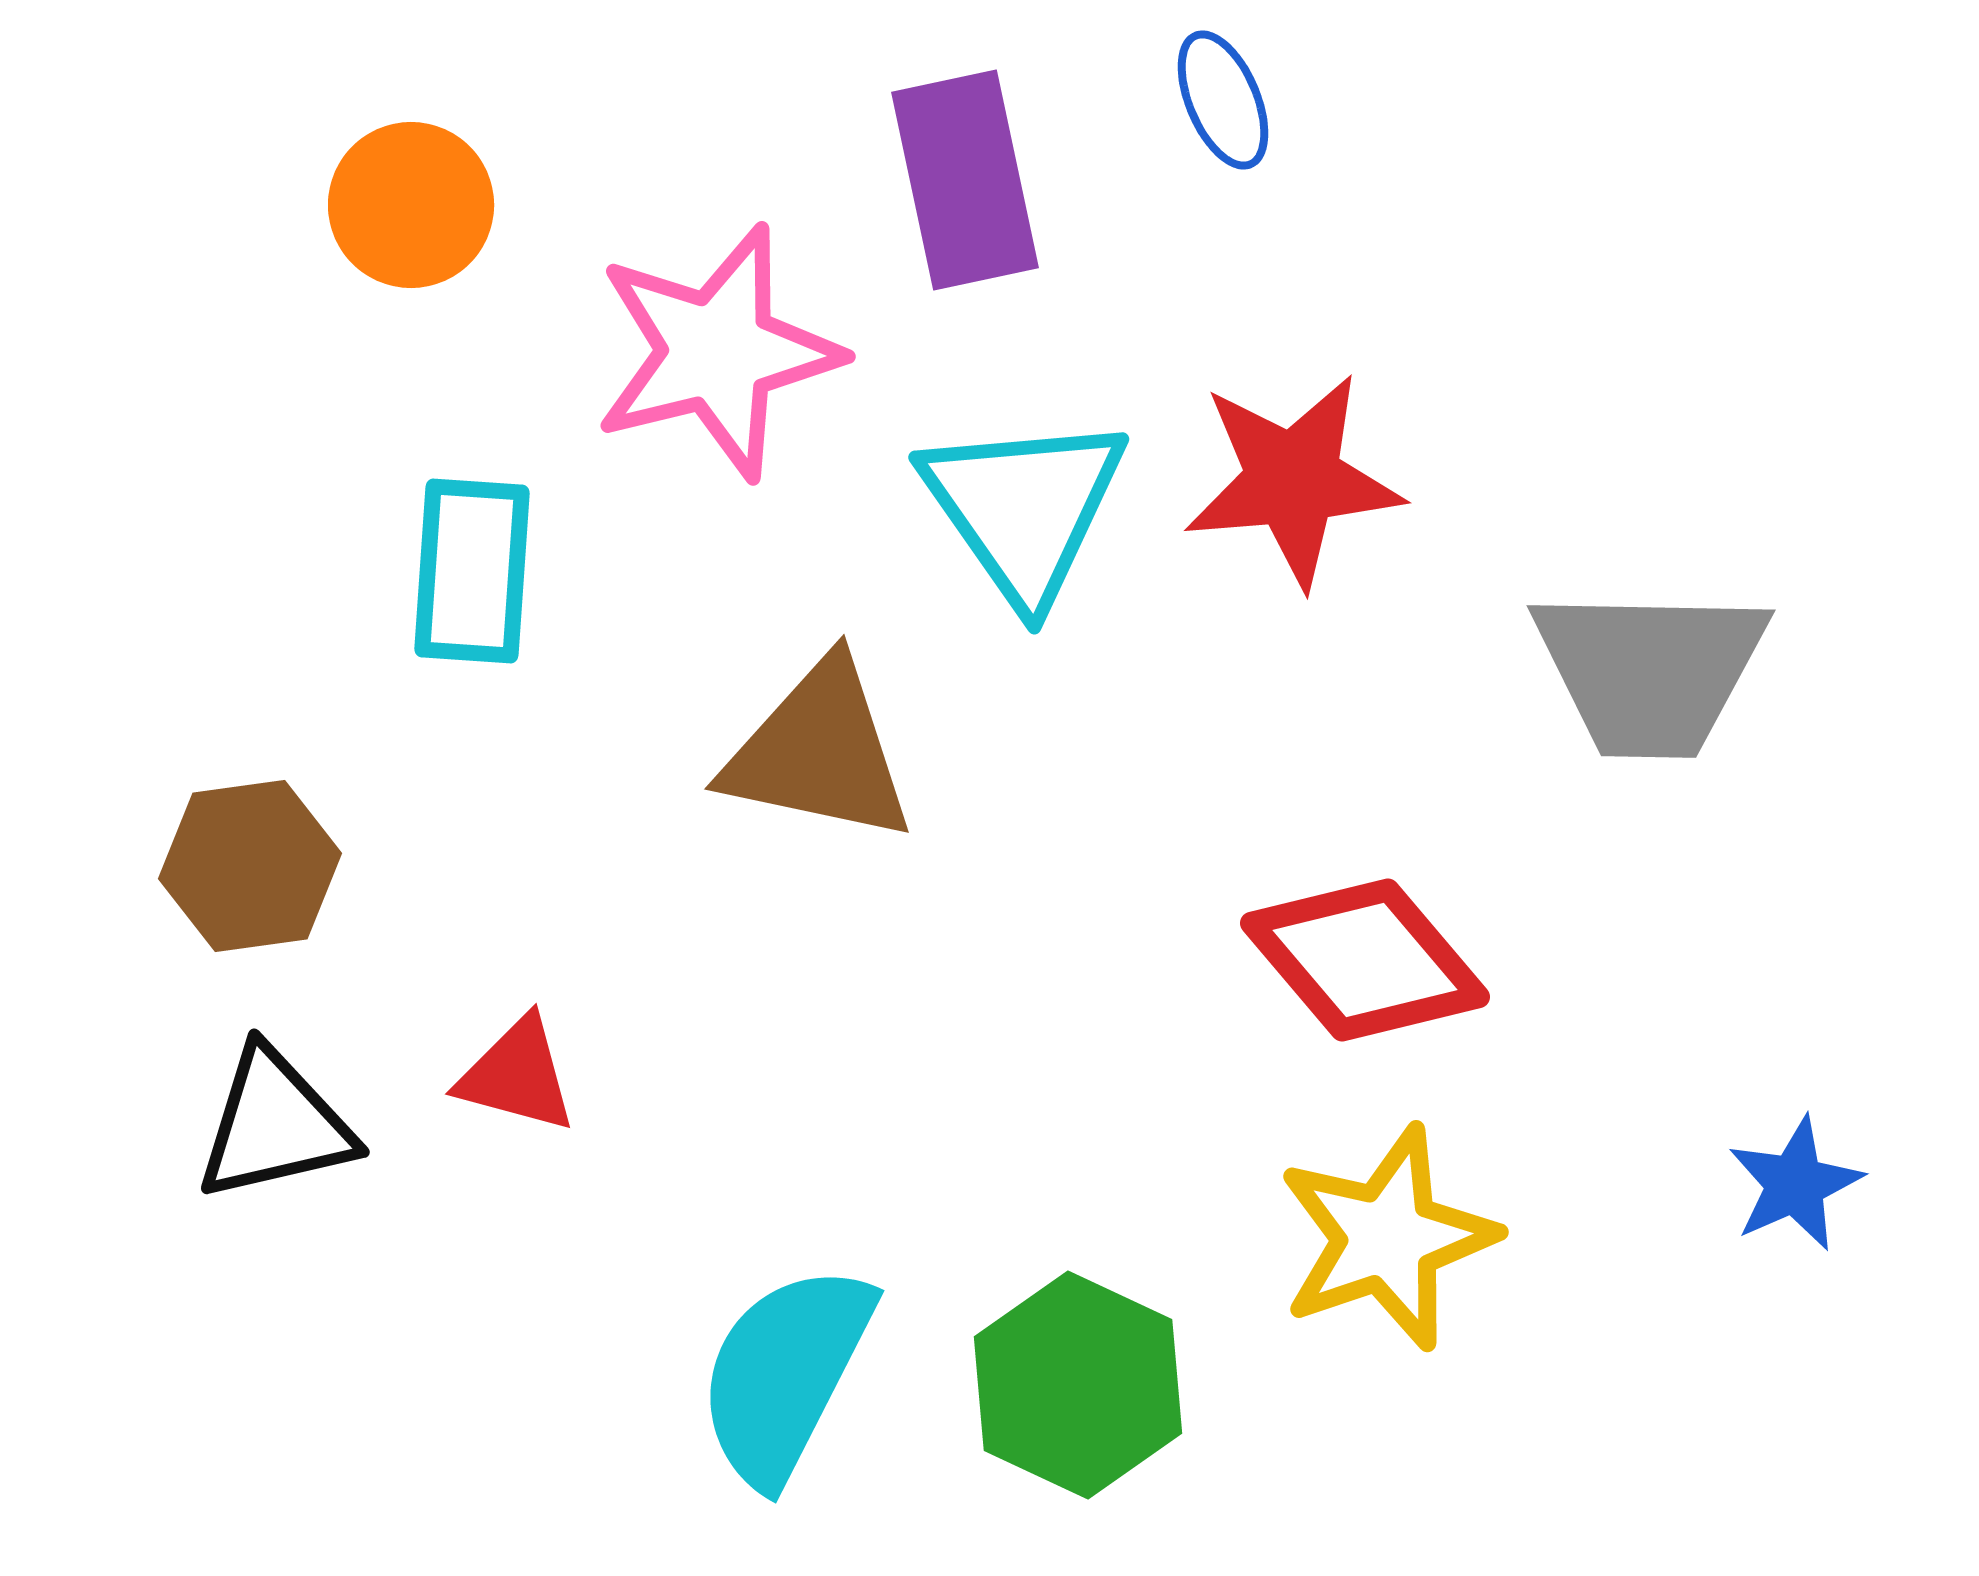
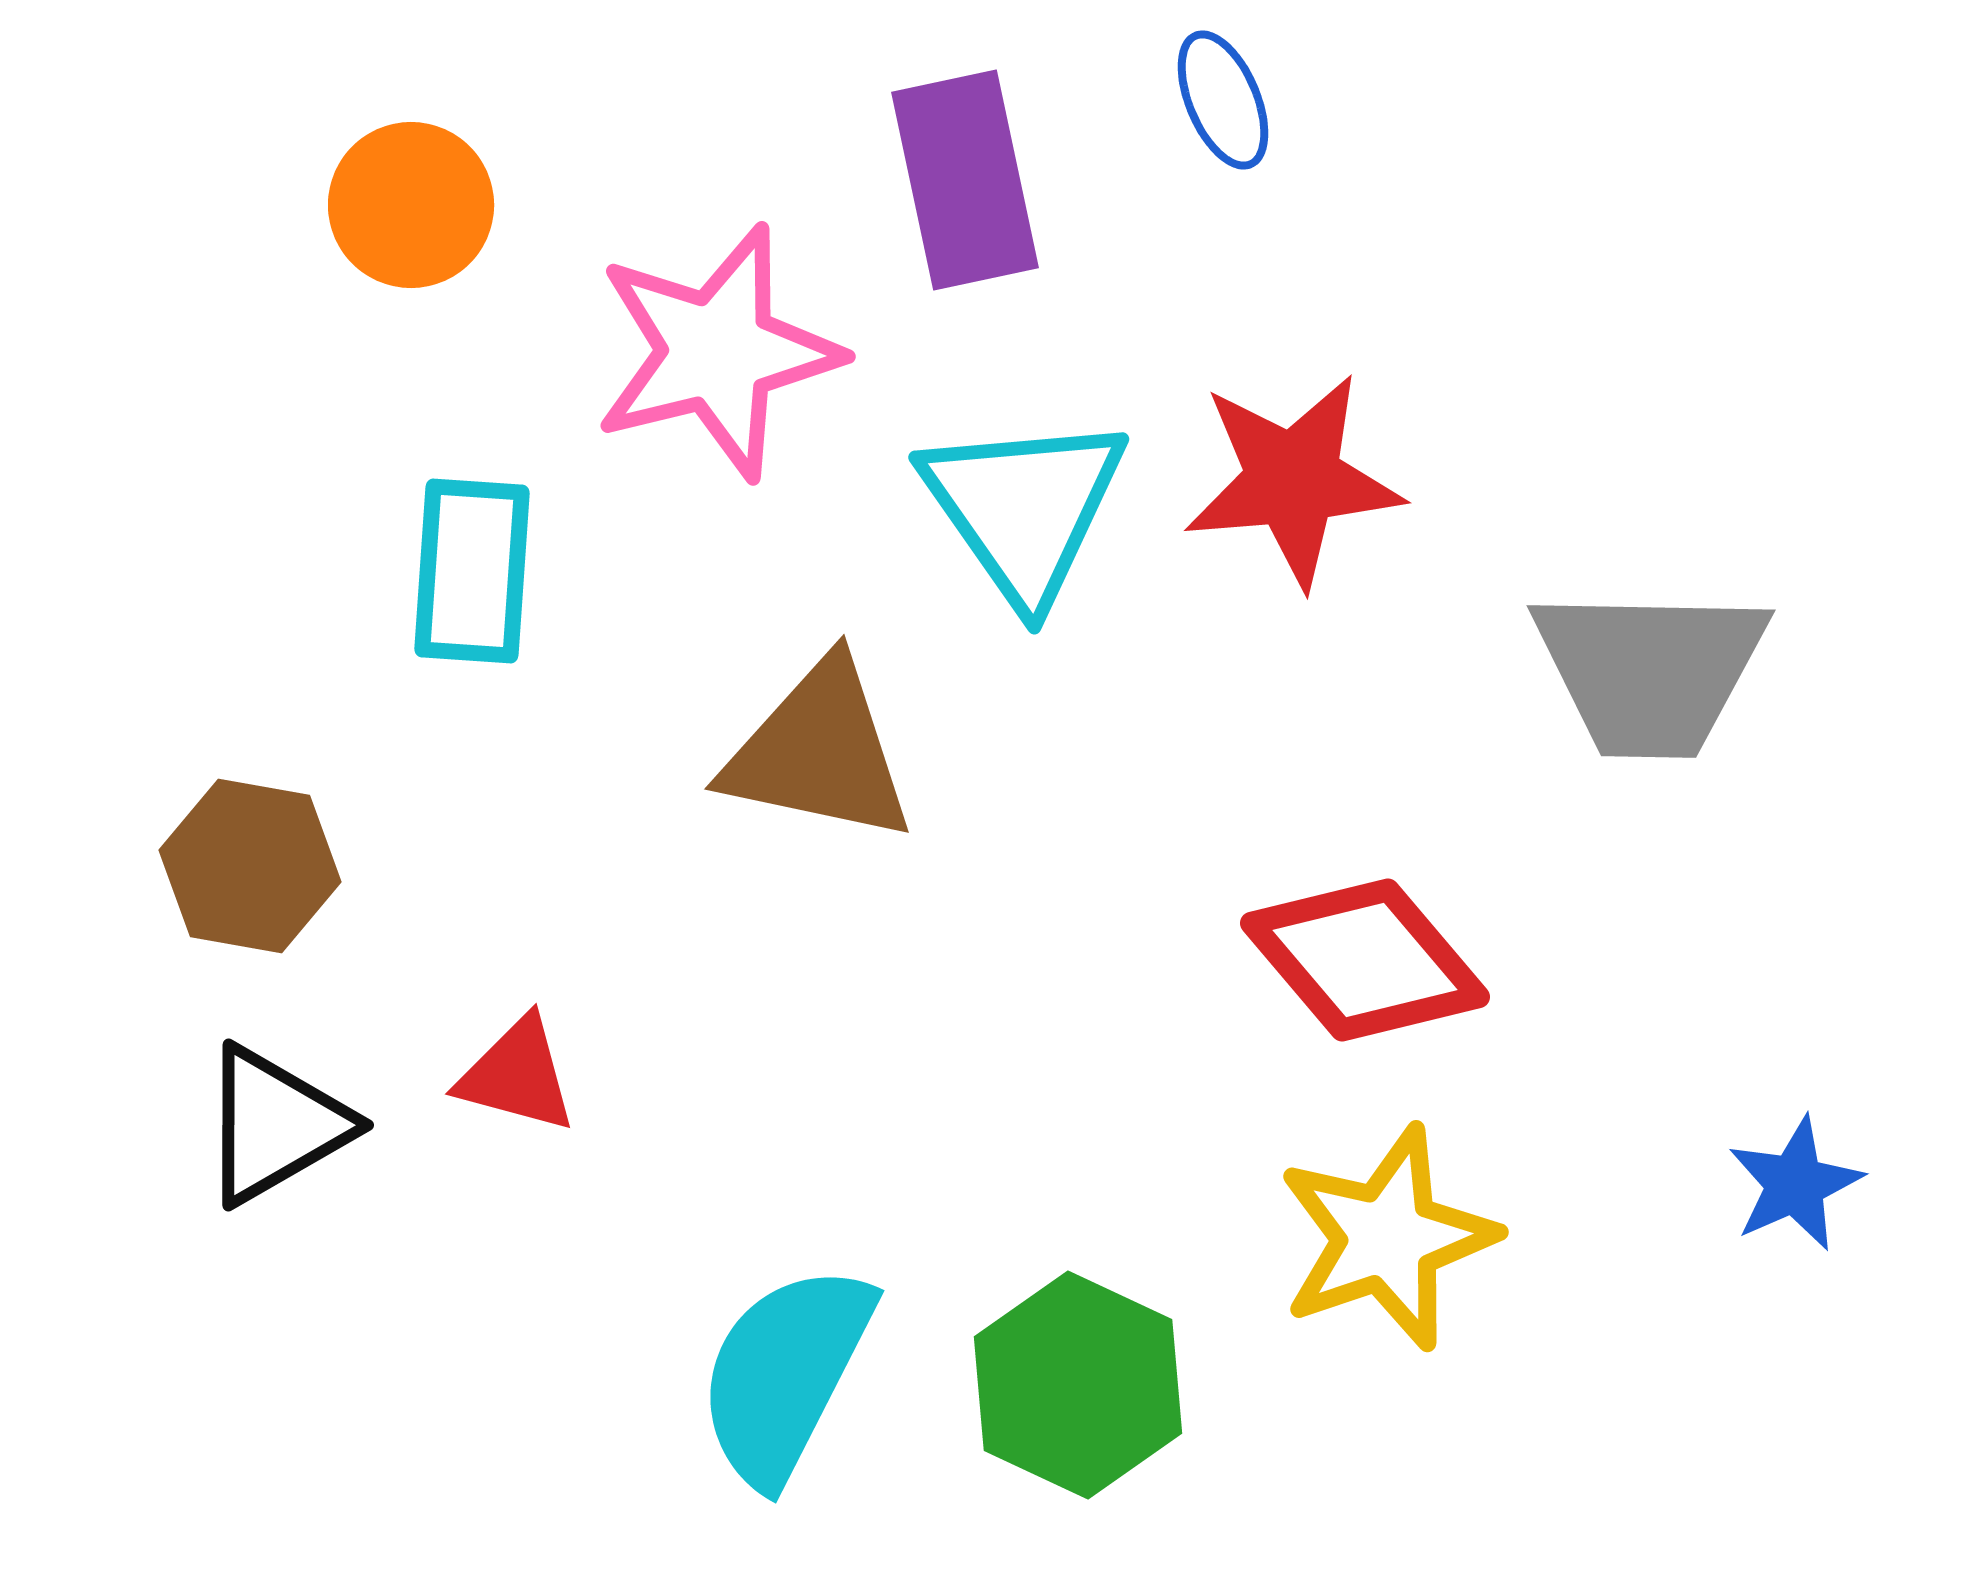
brown hexagon: rotated 18 degrees clockwise
black triangle: rotated 17 degrees counterclockwise
